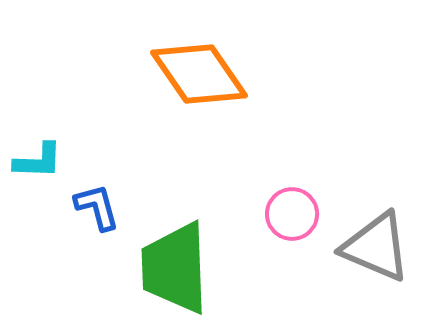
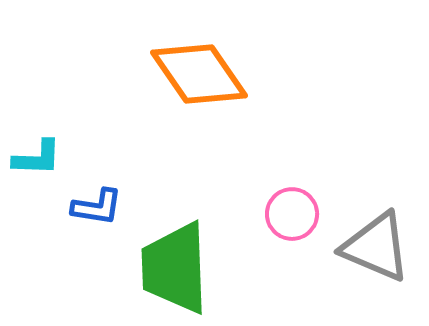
cyan L-shape: moved 1 px left, 3 px up
blue L-shape: rotated 114 degrees clockwise
